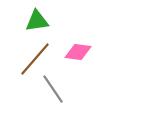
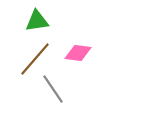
pink diamond: moved 1 px down
